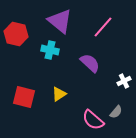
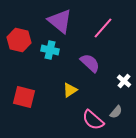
pink line: moved 1 px down
red hexagon: moved 3 px right, 6 px down
white cross: rotated 24 degrees counterclockwise
yellow triangle: moved 11 px right, 4 px up
